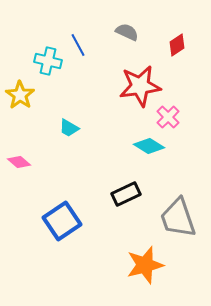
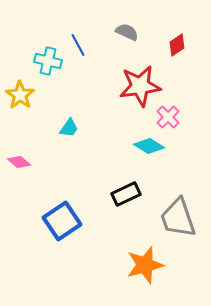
cyan trapezoid: rotated 85 degrees counterclockwise
